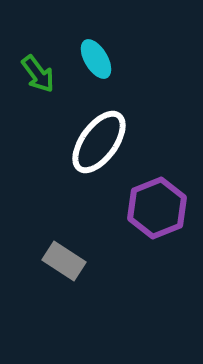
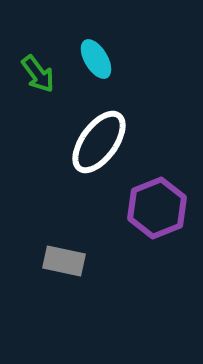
gray rectangle: rotated 21 degrees counterclockwise
